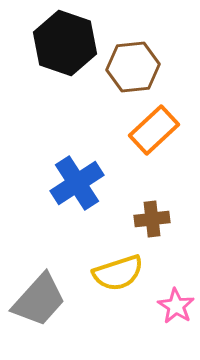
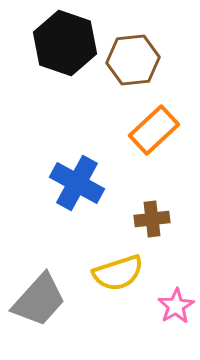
brown hexagon: moved 7 px up
blue cross: rotated 28 degrees counterclockwise
pink star: rotated 9 degrees clockwise
